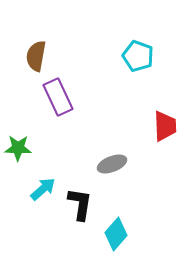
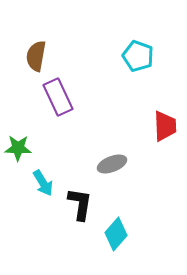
cyan arrow: moved 6 px up; rotated 100 degrees clockwise
